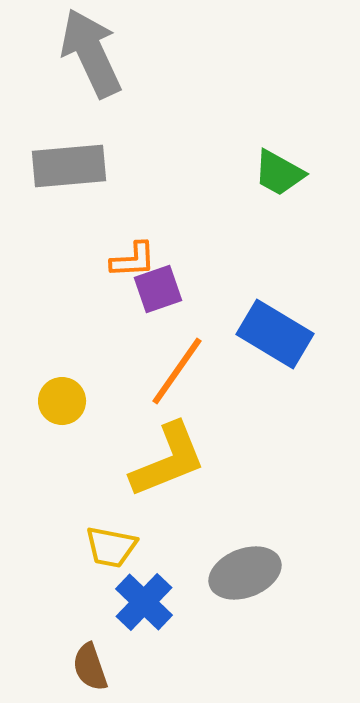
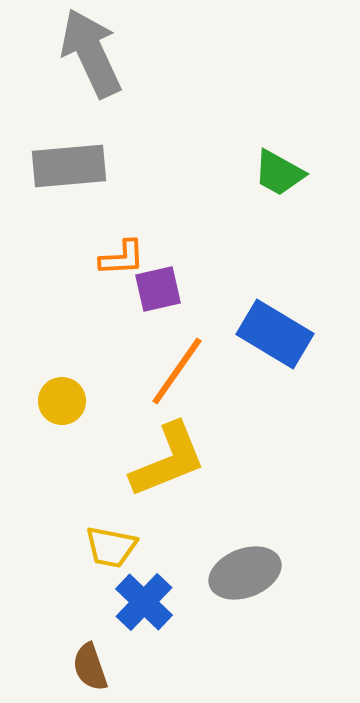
orange L-shape: moved 11 px left, 2 px up
purple square: rotated 6 degrees clockwise
